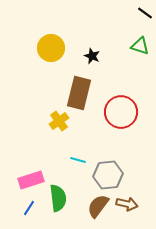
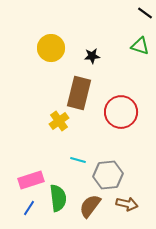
black star: rotated 28 degrees counterclockwise
brown semicircle: moved 8 px left
